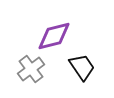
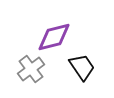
purple diamond: moved 1 px down
